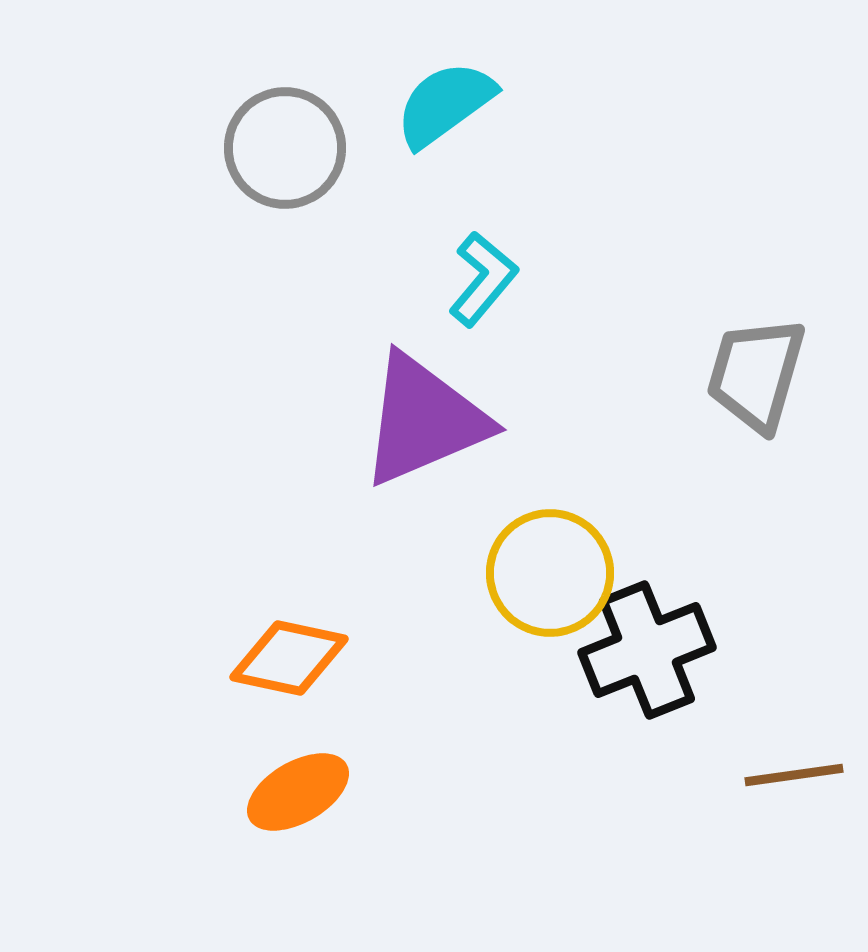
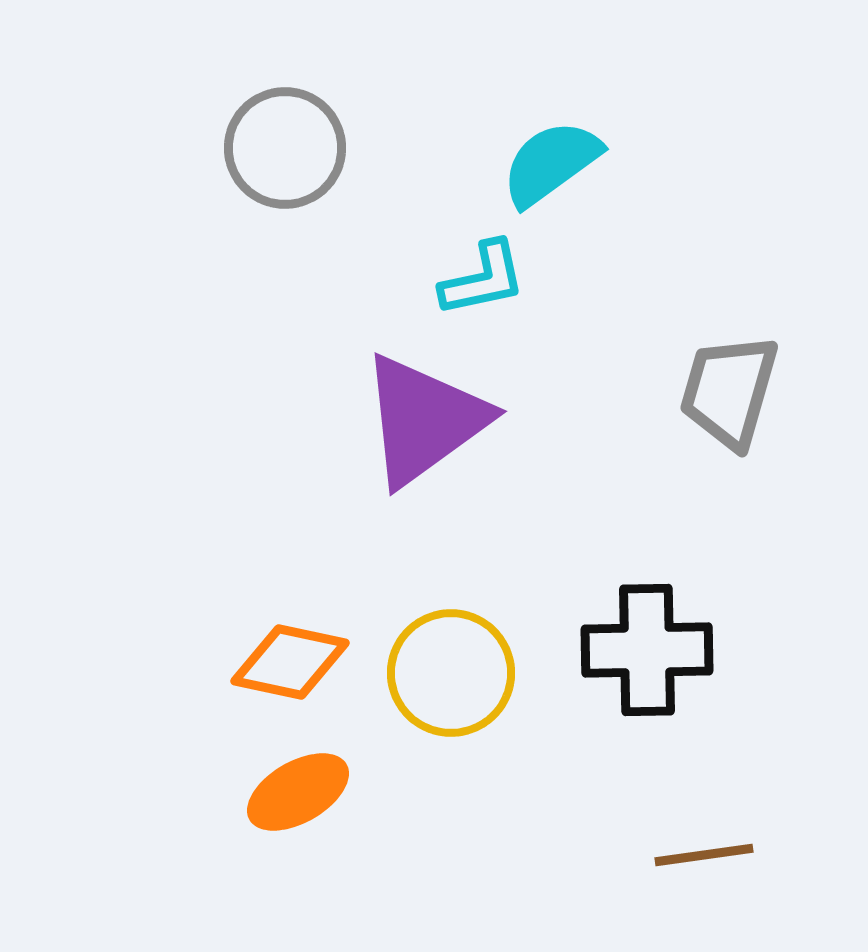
cyan semicircle: moved 106 px right, 59 px down
cyan L-shape: rotated 38 degrees clockwise
gray trapezoid: moved 27 px left, 17 px down
purple triangle: rotated 13 degrees counterclockwise
yellow circle: moved 99 px left, 100 px down
black cross: rotated 21 degrees clockwise
orange diamond: moved 1 px right, 4 px down
brown line: moved 90 px left, 80 px down
